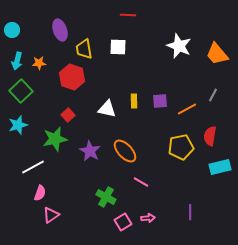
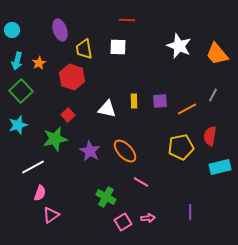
red line: moved 1 px left, 5 px down
orange star: rotated 24 degrees counterclockwise
